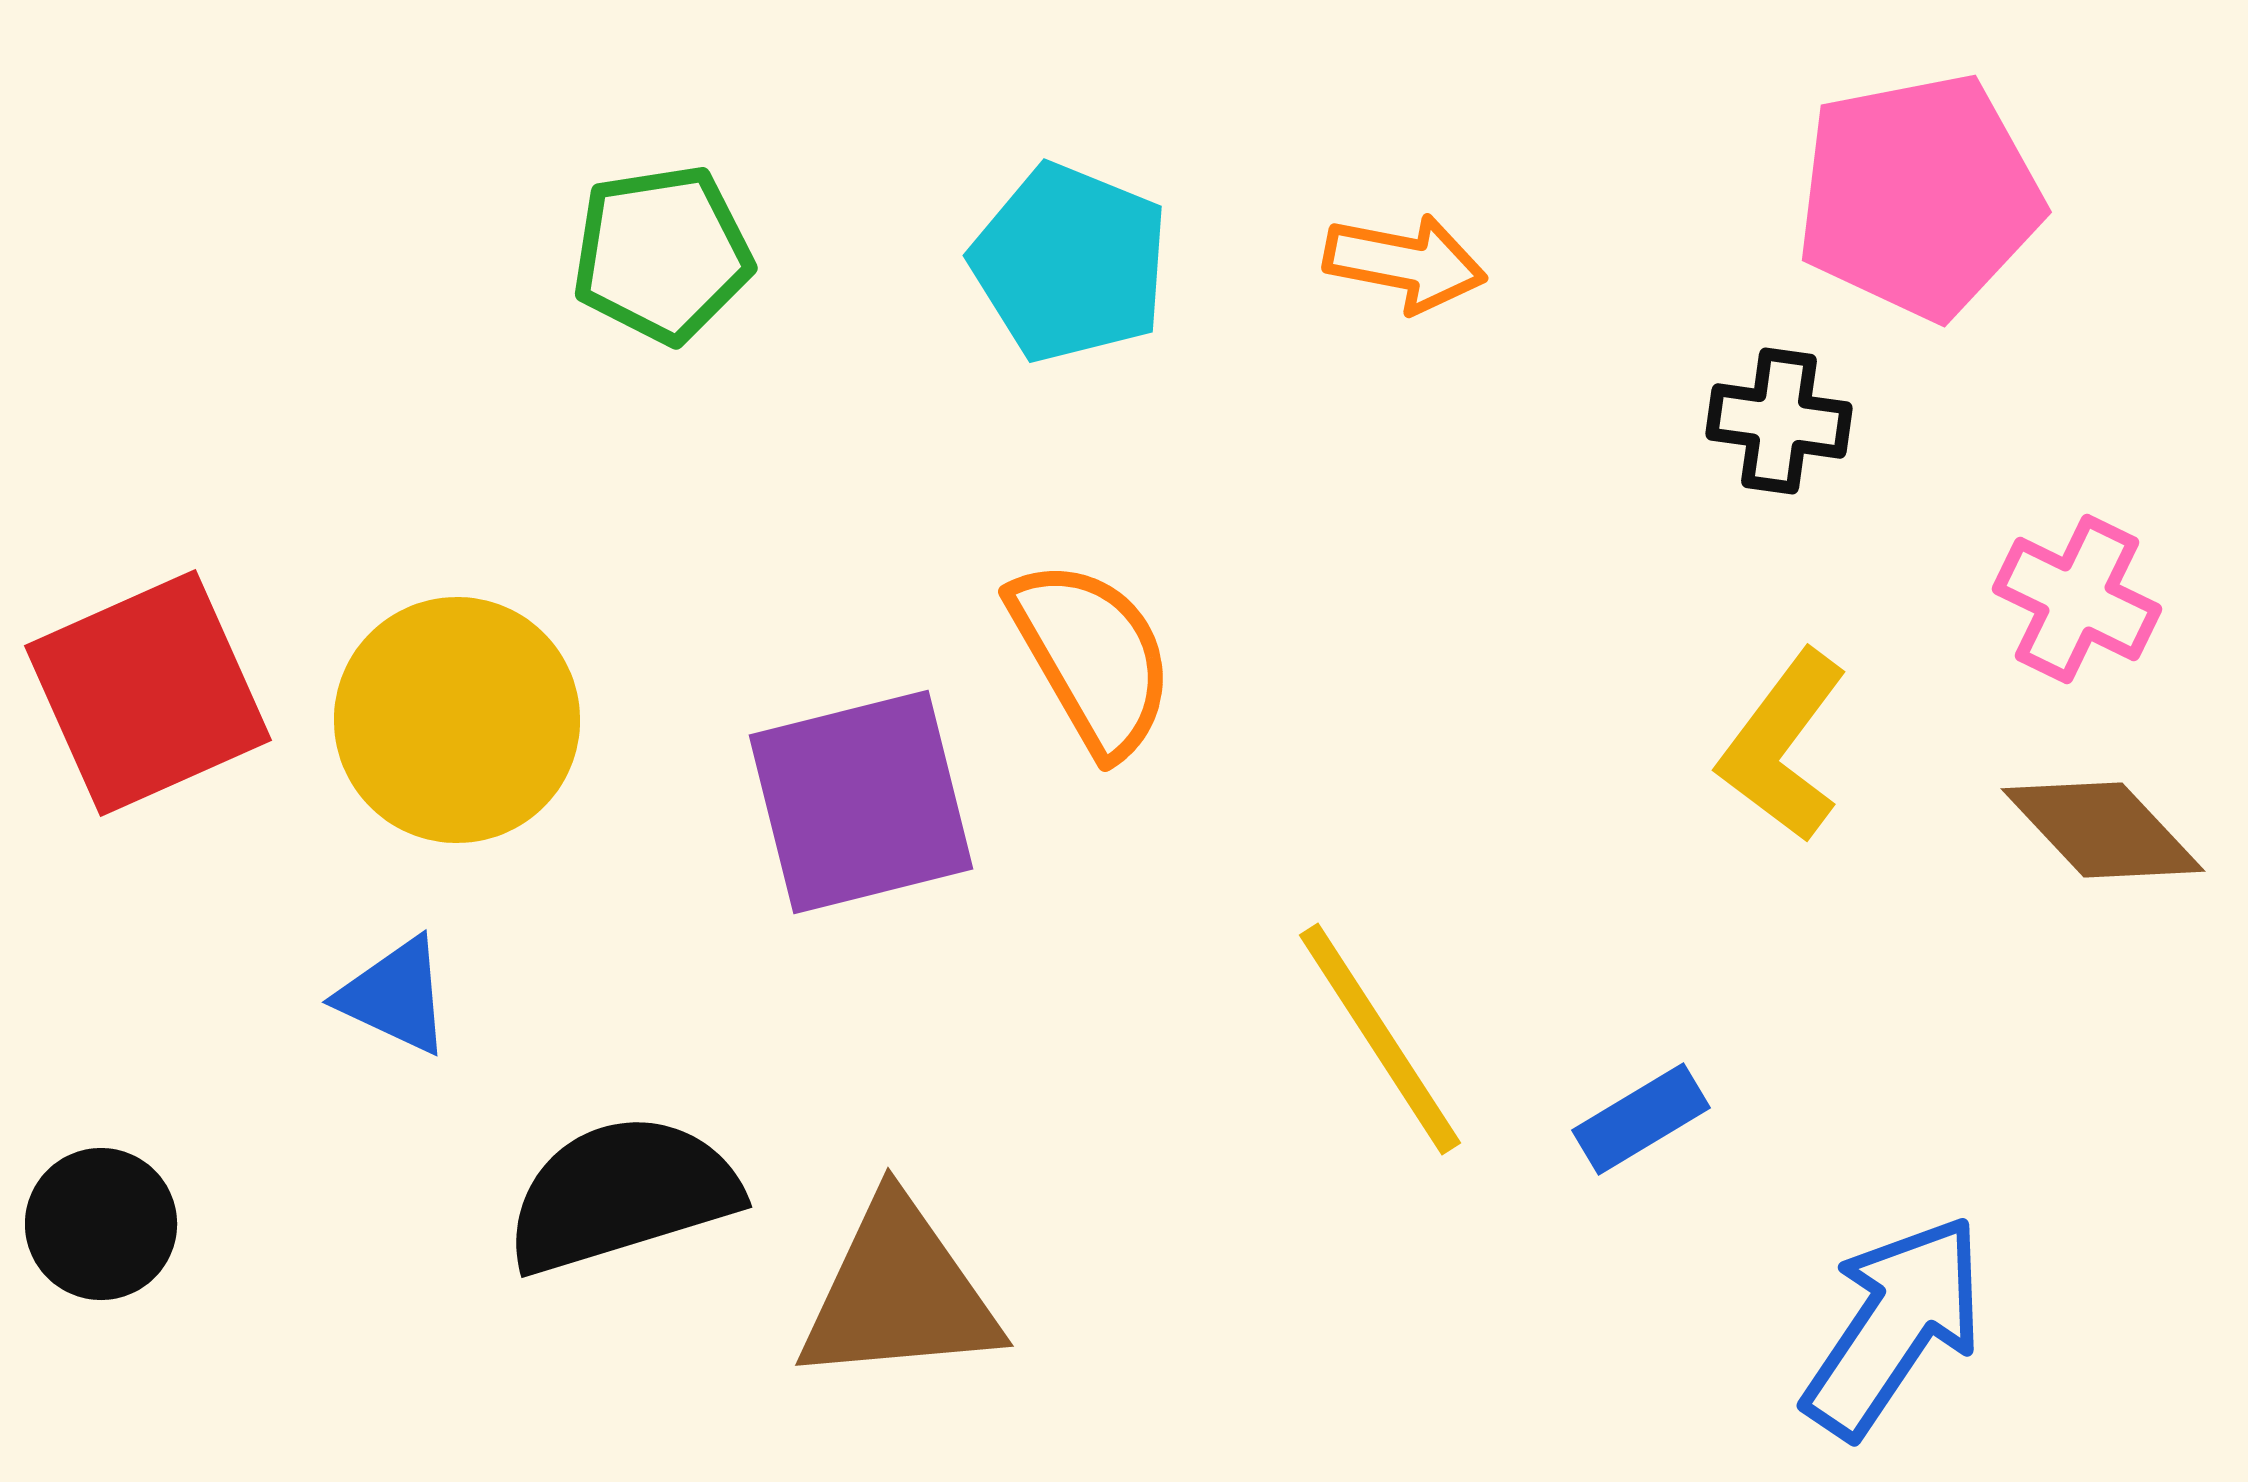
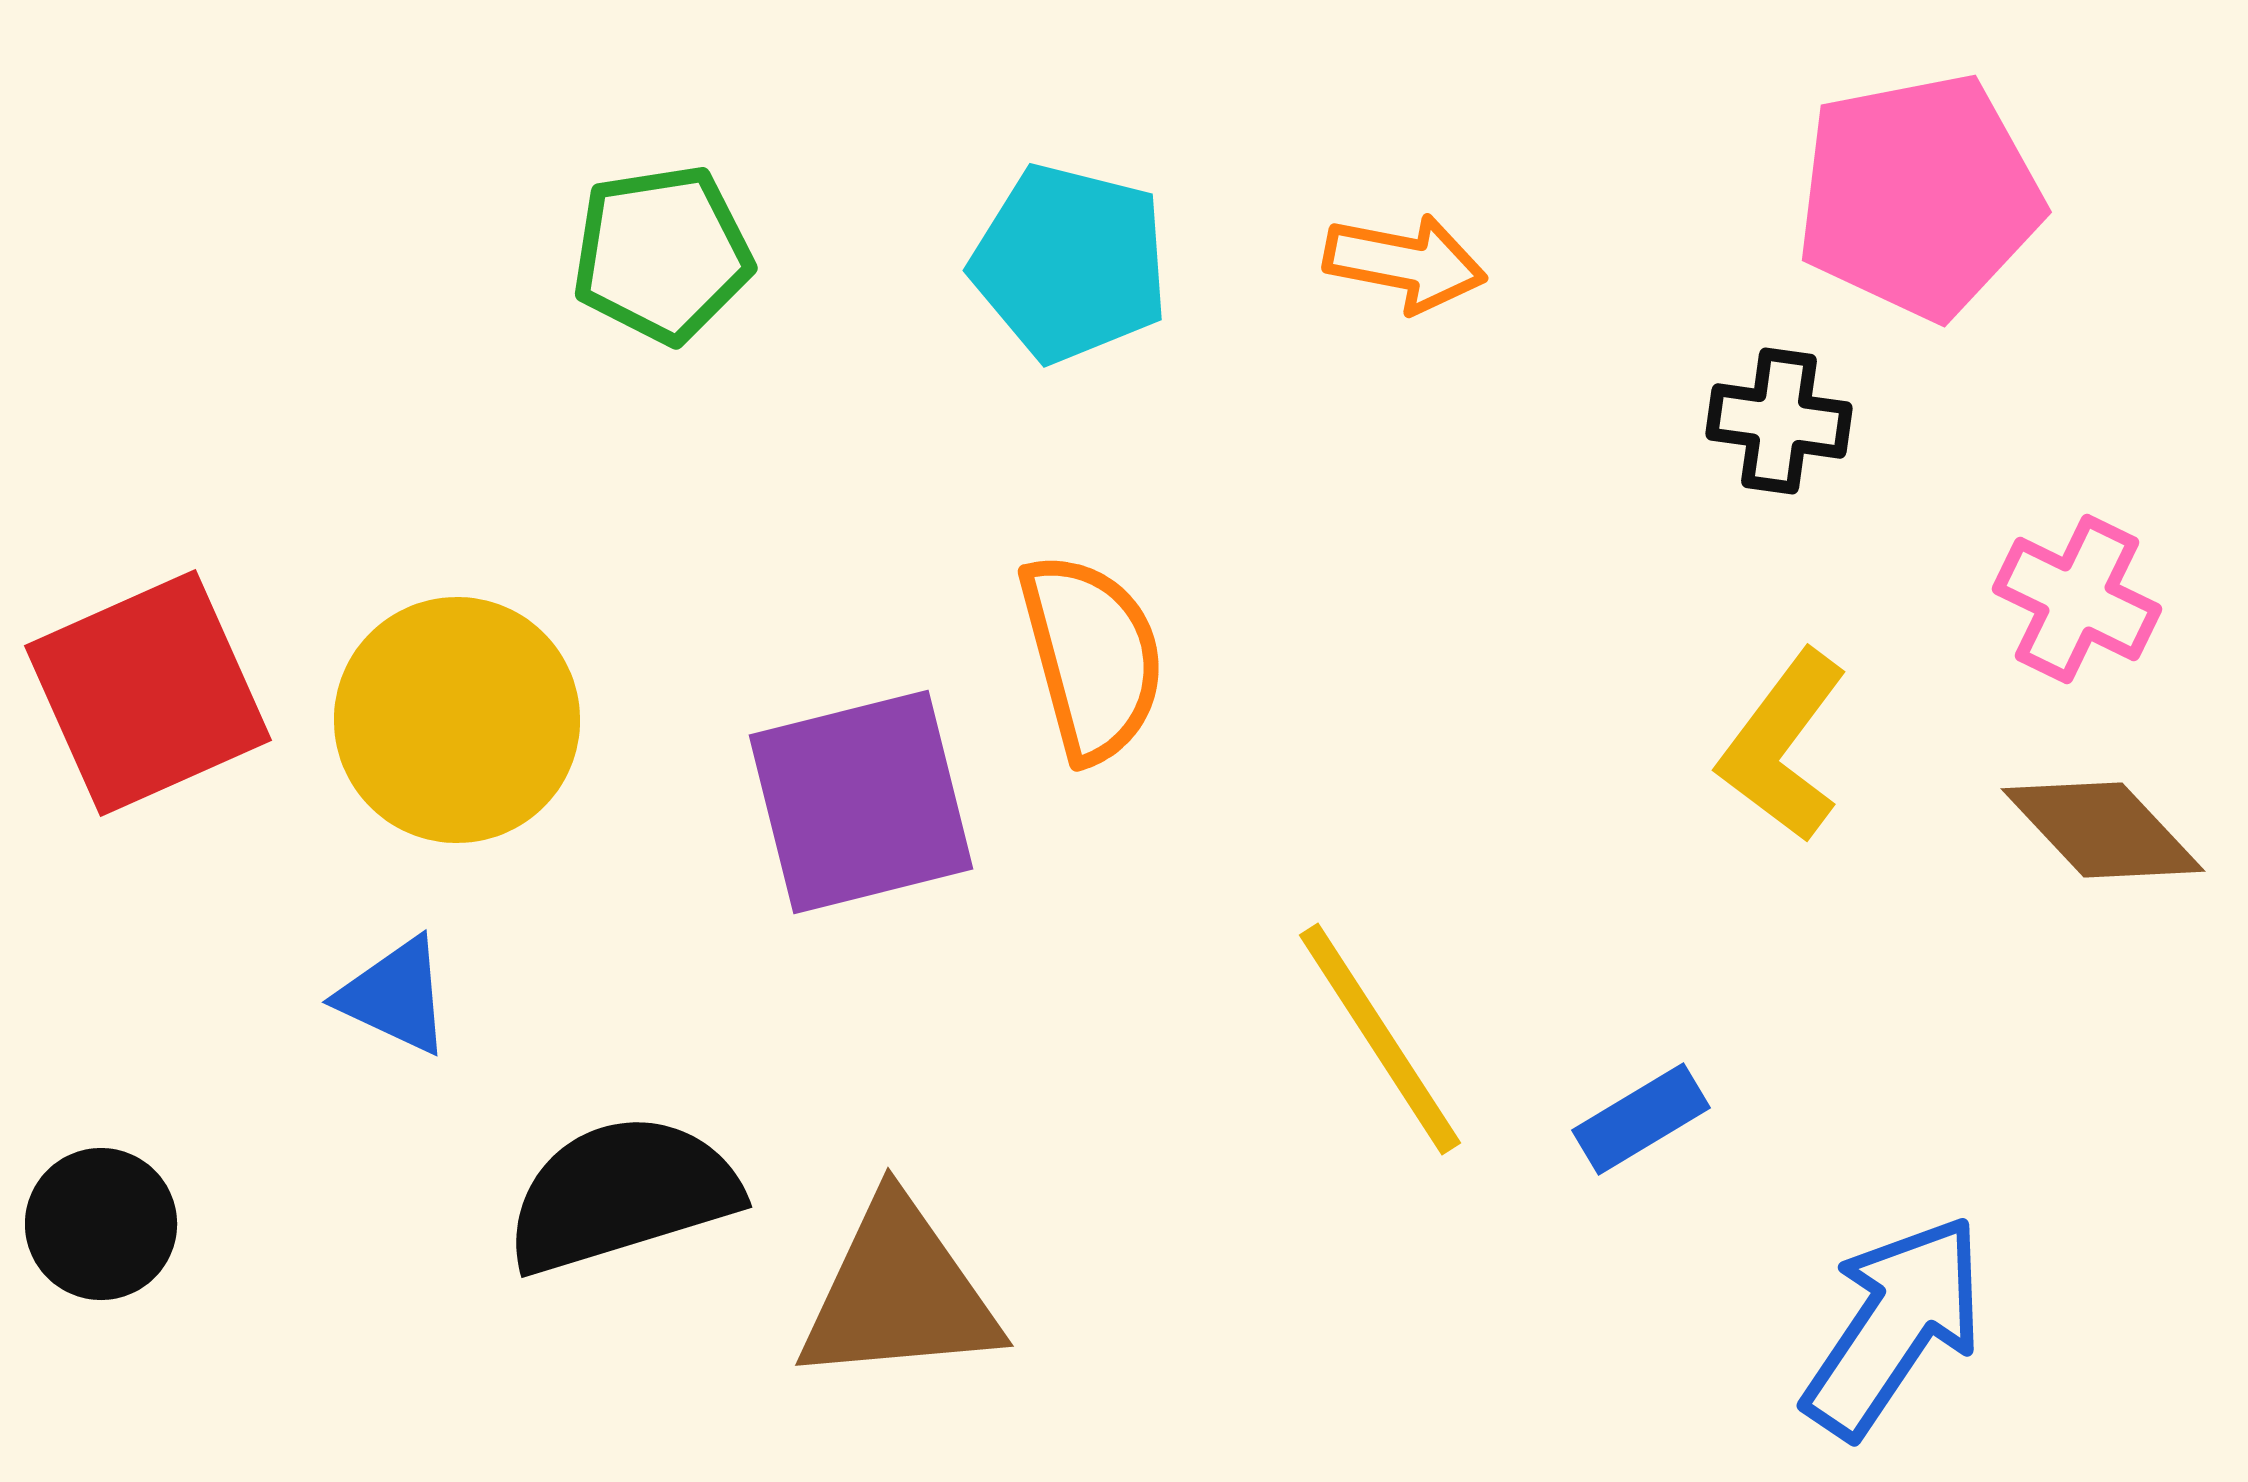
cyan pentagon: rotated 8 degrees counterclockwise
orange semicircle: rotated 15 degrees clockwise
